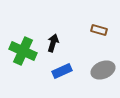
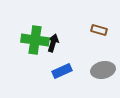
green cross: moved 12 px right, 11 px up; rotated 16 degrees counterclockwise
gray ellipse: rotated 10 degrees clockwise
